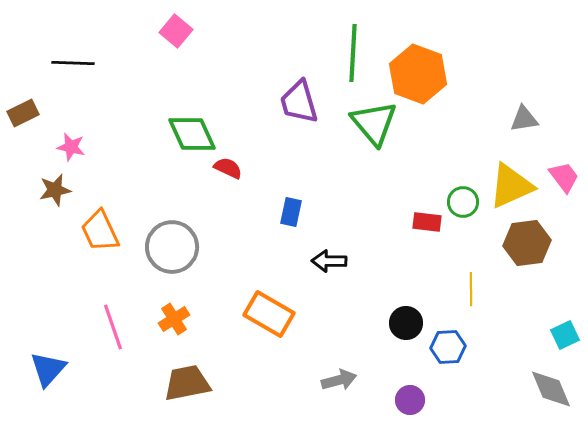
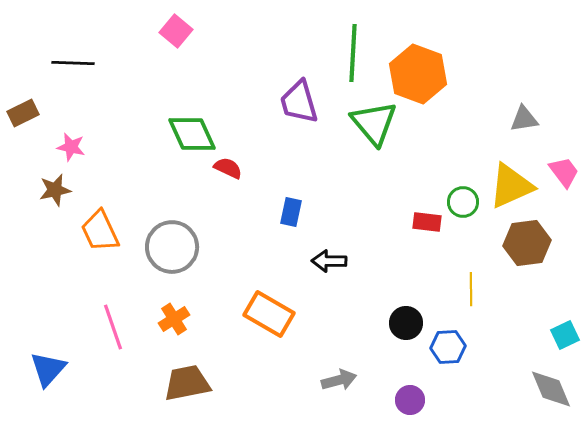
pink trapezoid: moved 5 px up
